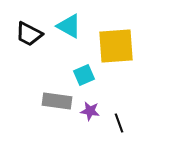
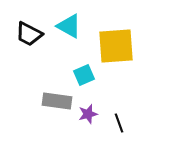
purple star: moved 2 px left, 3 px down; rotated 24 degrees counterclockwise
